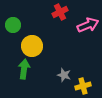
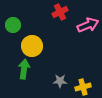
gray star: moved 4 px left, 6 px down; rotated 16 degrees counterclockwise
yellow cross: moved 1 px down
